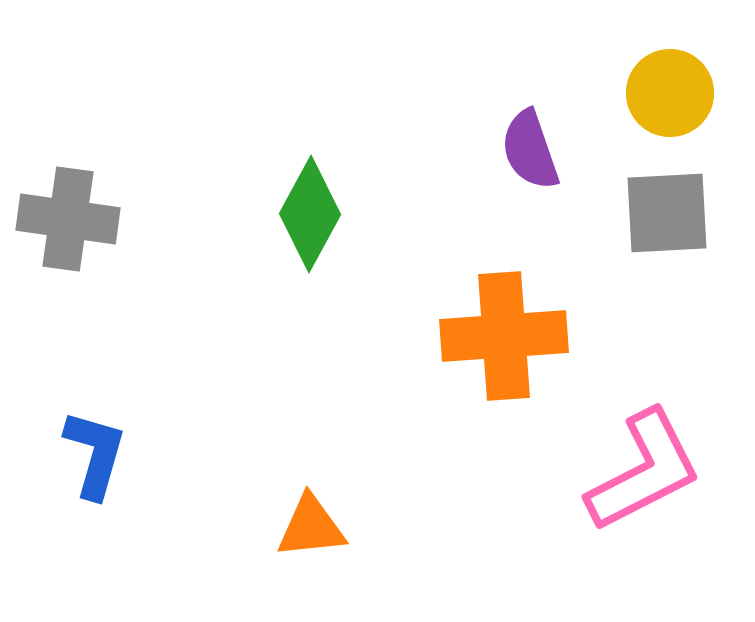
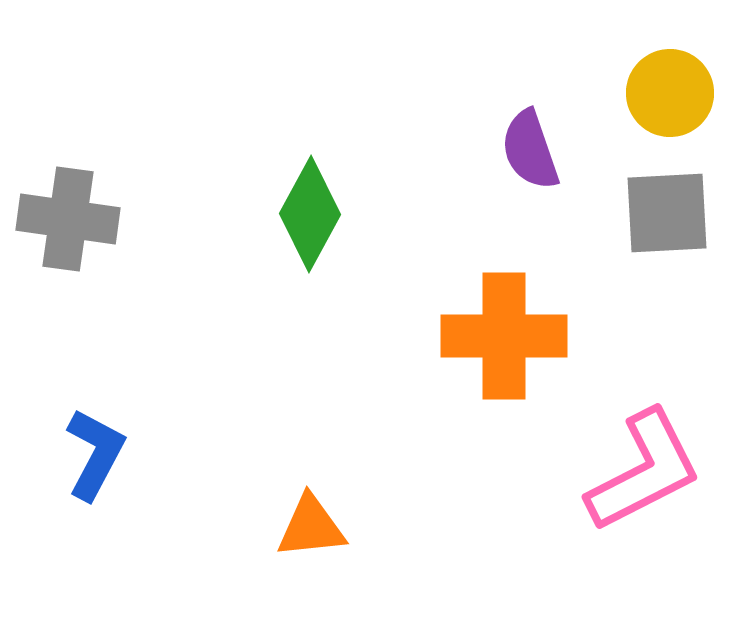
orange cross: rotated 4 degrees clockwise
blue L-shape: rotated 12 degrees clockwise
